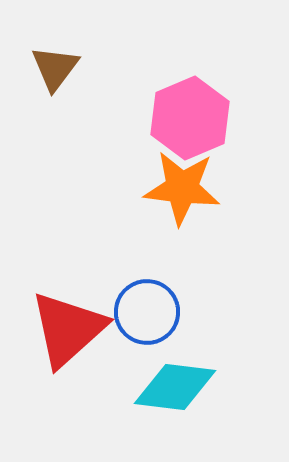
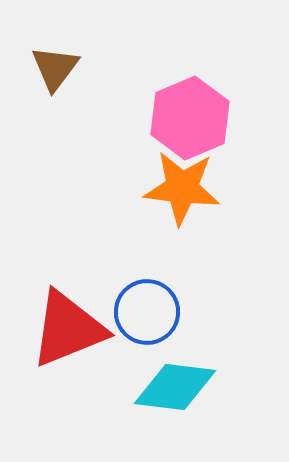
red triangle: rotated 20 degrees clockwise
